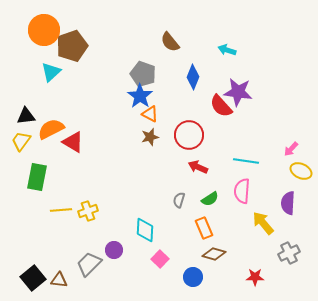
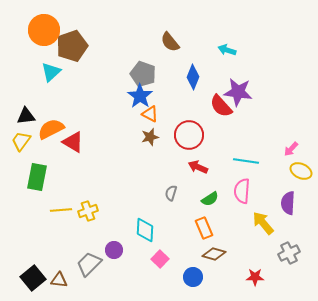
gray semicircle: moved 8 px left, 7 px up
